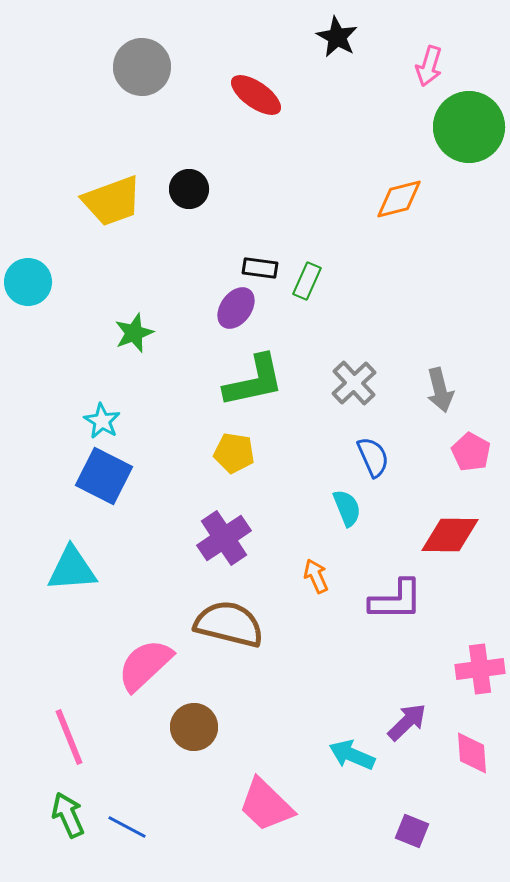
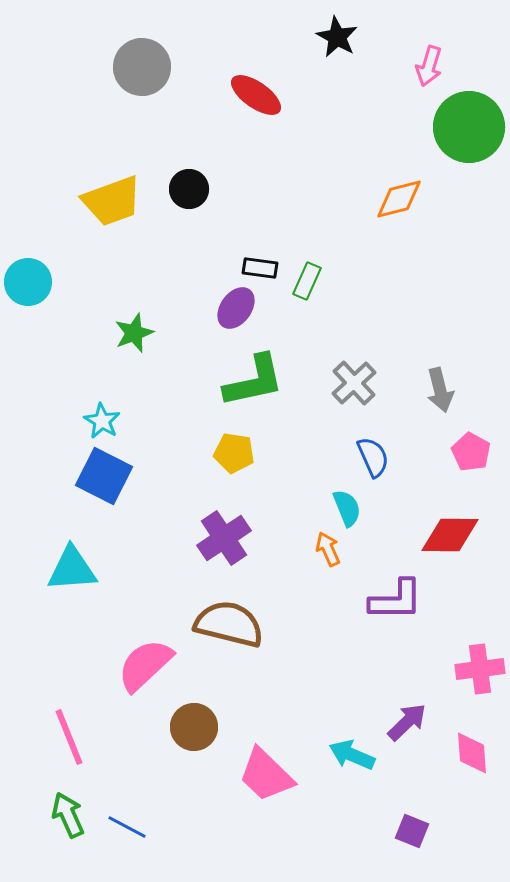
orange arrow: moved 12 px right, 27 px up
pink trapezoid: moved 30 px up
